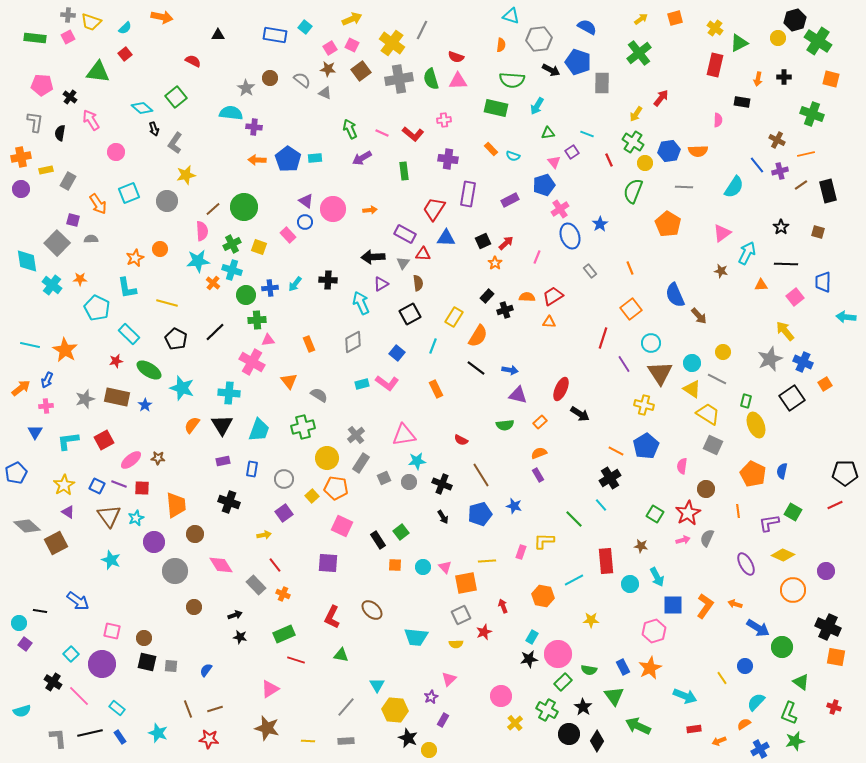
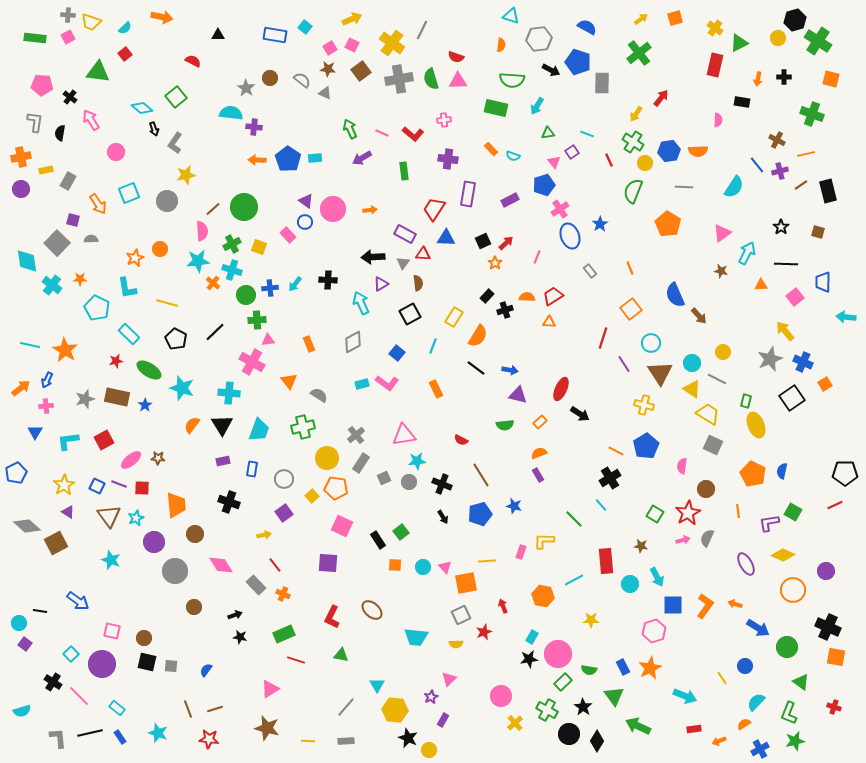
green circle at (782, 647): moved 5 px right
